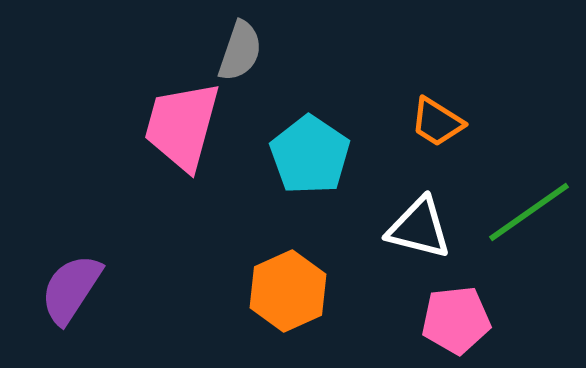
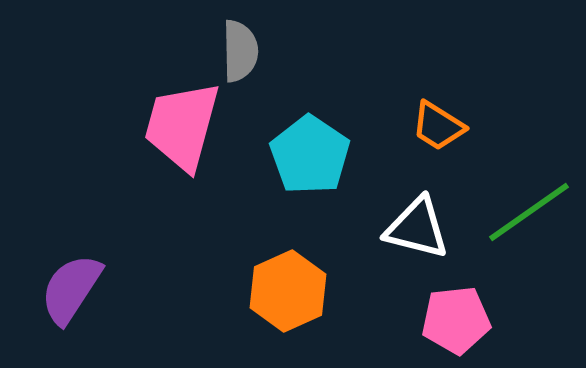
gray semicircle: rotated 20 degrees counterclockwise
orange trapezoid: moved 1 px right, 4 px down
white triangle: moved 2 px left
